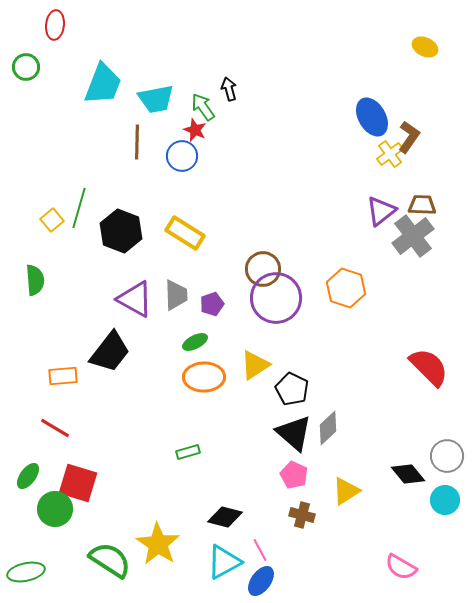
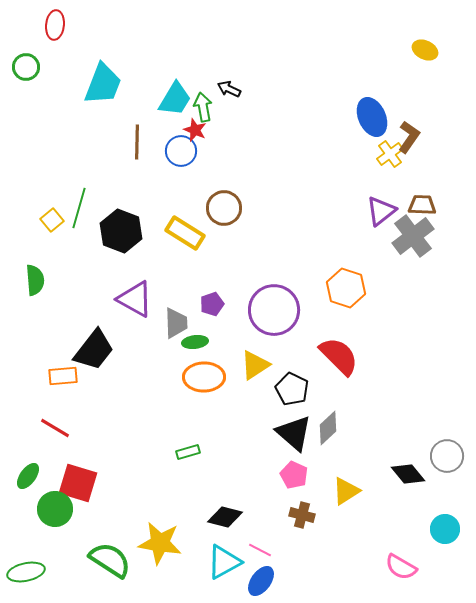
yellow ellipse at (425, 47): moved 3 px down
black arrow at (229, 89): rotated 50 degrees counterclockwise
cyan trapezoid at (156, 99): moved 19 px right; rotated 48 degrees counterclockwise
green arrow at (203, 107): rotated 24 degrees clockwise
blue ellipse at (372, 117): rotated 6 degrees clockwise
blue circle at (182, 156): moved 1 px left, 5 px up
brown circle at (263, 269): moved 39 px left, 61 px up
gray trapezoid at (176, 295): moved 28 px down
purple circle at (276, 298): moved 2 px left, 12 px down
green ellipse at (195, 342): rotated 20 degrees clockwise
black trapezoid at (110, 352): moved 16 px left, 2 px up
red semicircle at (429, 367): moved 90 px left, 11 px up
cyan circle at (445, 500): moved 29 px down
yellow star at (158, 544): moved 2 px right, 1 px up; rotated 24 degrees counterclockwise
pink line at (260, 550): rotated 35 degrees counterclockwise
